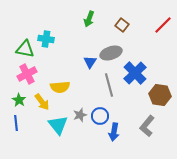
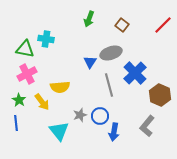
brown hexagon: rotated 15 degrees clockwise
cyan triangle: moved 1 px right, 6 px down
